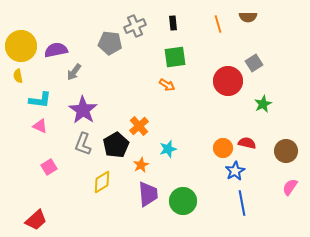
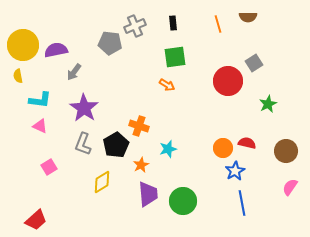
yellow circle: moved 2 px right, 1 px up
green star: moved 5 px right
purple star: moved 1 px right, 2 px up
orange cross: rotated 30 degrees counterclockwise
